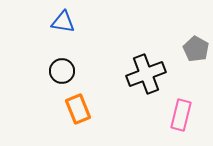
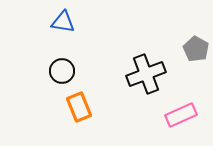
orange rectangle: moved 1 px right, 2 px up
pink rectangle: rotated 52 degrees clockwise
